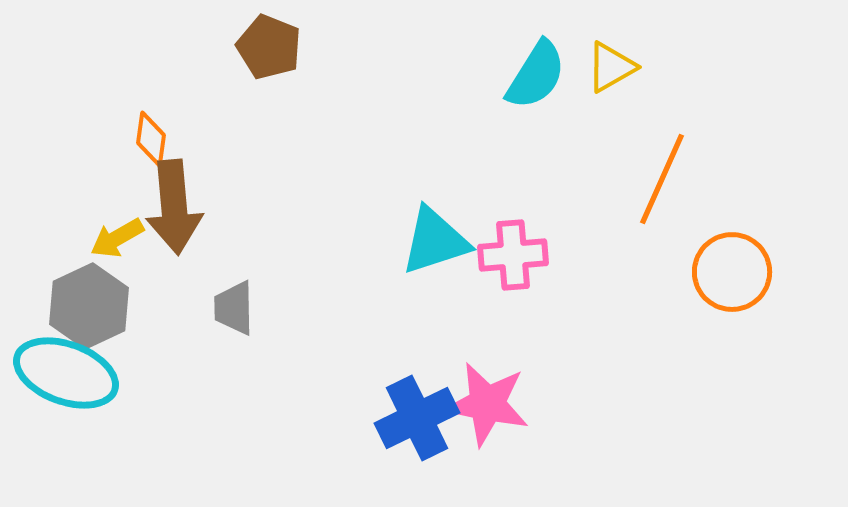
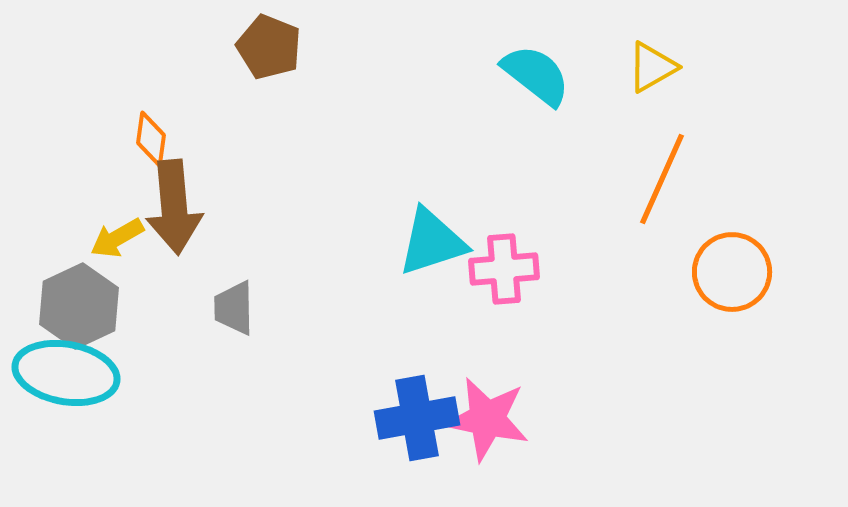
yellow triangle: moved 41 px right
cyan semicircle: rotated 84 degrees counterclockwise
cyan triangle: moved 3 px left, 1 px down
pink cross: moved 9 px left, 14 px down
gray hexagon: moved 10 px left
cyan ellipse: rotated 10 degrees counterclockwise
pink star: moved 15 px down
blue cross: rotated 16 degrees clockwise
